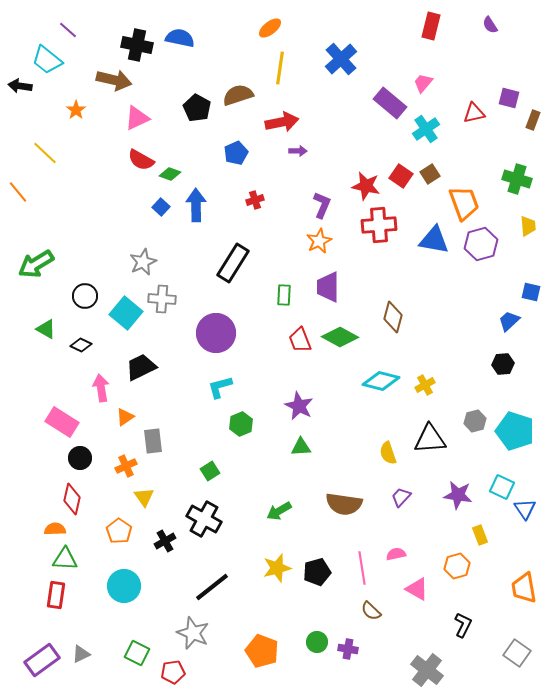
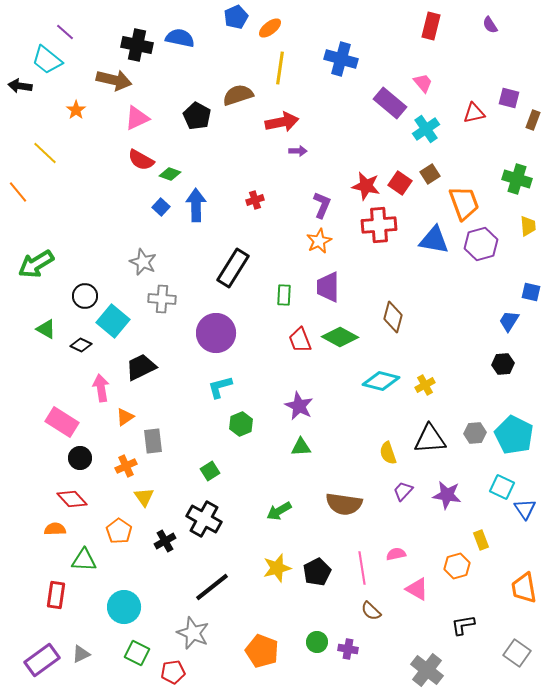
purple line at (68, 30): moved 3 px left, 2 px down
blue cross at (341, 59): rotated 32 degrees counterclockwise
pink trapezoid at (423, 83): rotated 100 degrees clockwise
black pentagon at (197, 108): moved 8 px down
blue pentagon at (236, 153): moved 136 px up
red square at (401, 176): moved 1 px left, 7 px down
gray star at (143, 262): rotated 24 degrees counterclockwise
black rectangle at (233, 263): moved 5 px down
cyan square at (126, 313): moved 13 px left, 8 px down
blue trapezoid at (509, 321): rotated 15 degrees counterclockwise
gray hexagon at (475, 421): moved 12 px down; rotated 10 degrees clockwise
cyan pentagon at (515, 431): moved 1 px left, 4 px down; rotated 9 degrees clockwise
purple star at (458, 495): moved 11 px left
purple trapezoid at (401, 497): moved 2 px right, 6 px up
red diamond at (72, 499): rotated 56 degrees counterclockwise
yellow rectangle at (480, 535): moved 1 px right, 5 px down
green triangle at (65, 559): moved 19 px right, 1 px down
black pentagon at (317, 572): rotated 12 degrees counterclockwise
cyan circle at (124, 586): moved 21 px down
black L-shape at (463, 625): rotated 125 degrees counterclockwise
